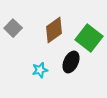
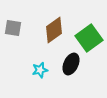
gray square: rotated 36 degrees counterclockwise
green square: rotated 16 degrees clockwise
black ellipse: moved 2 px down
